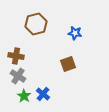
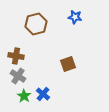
blue star: moved 16 px up
